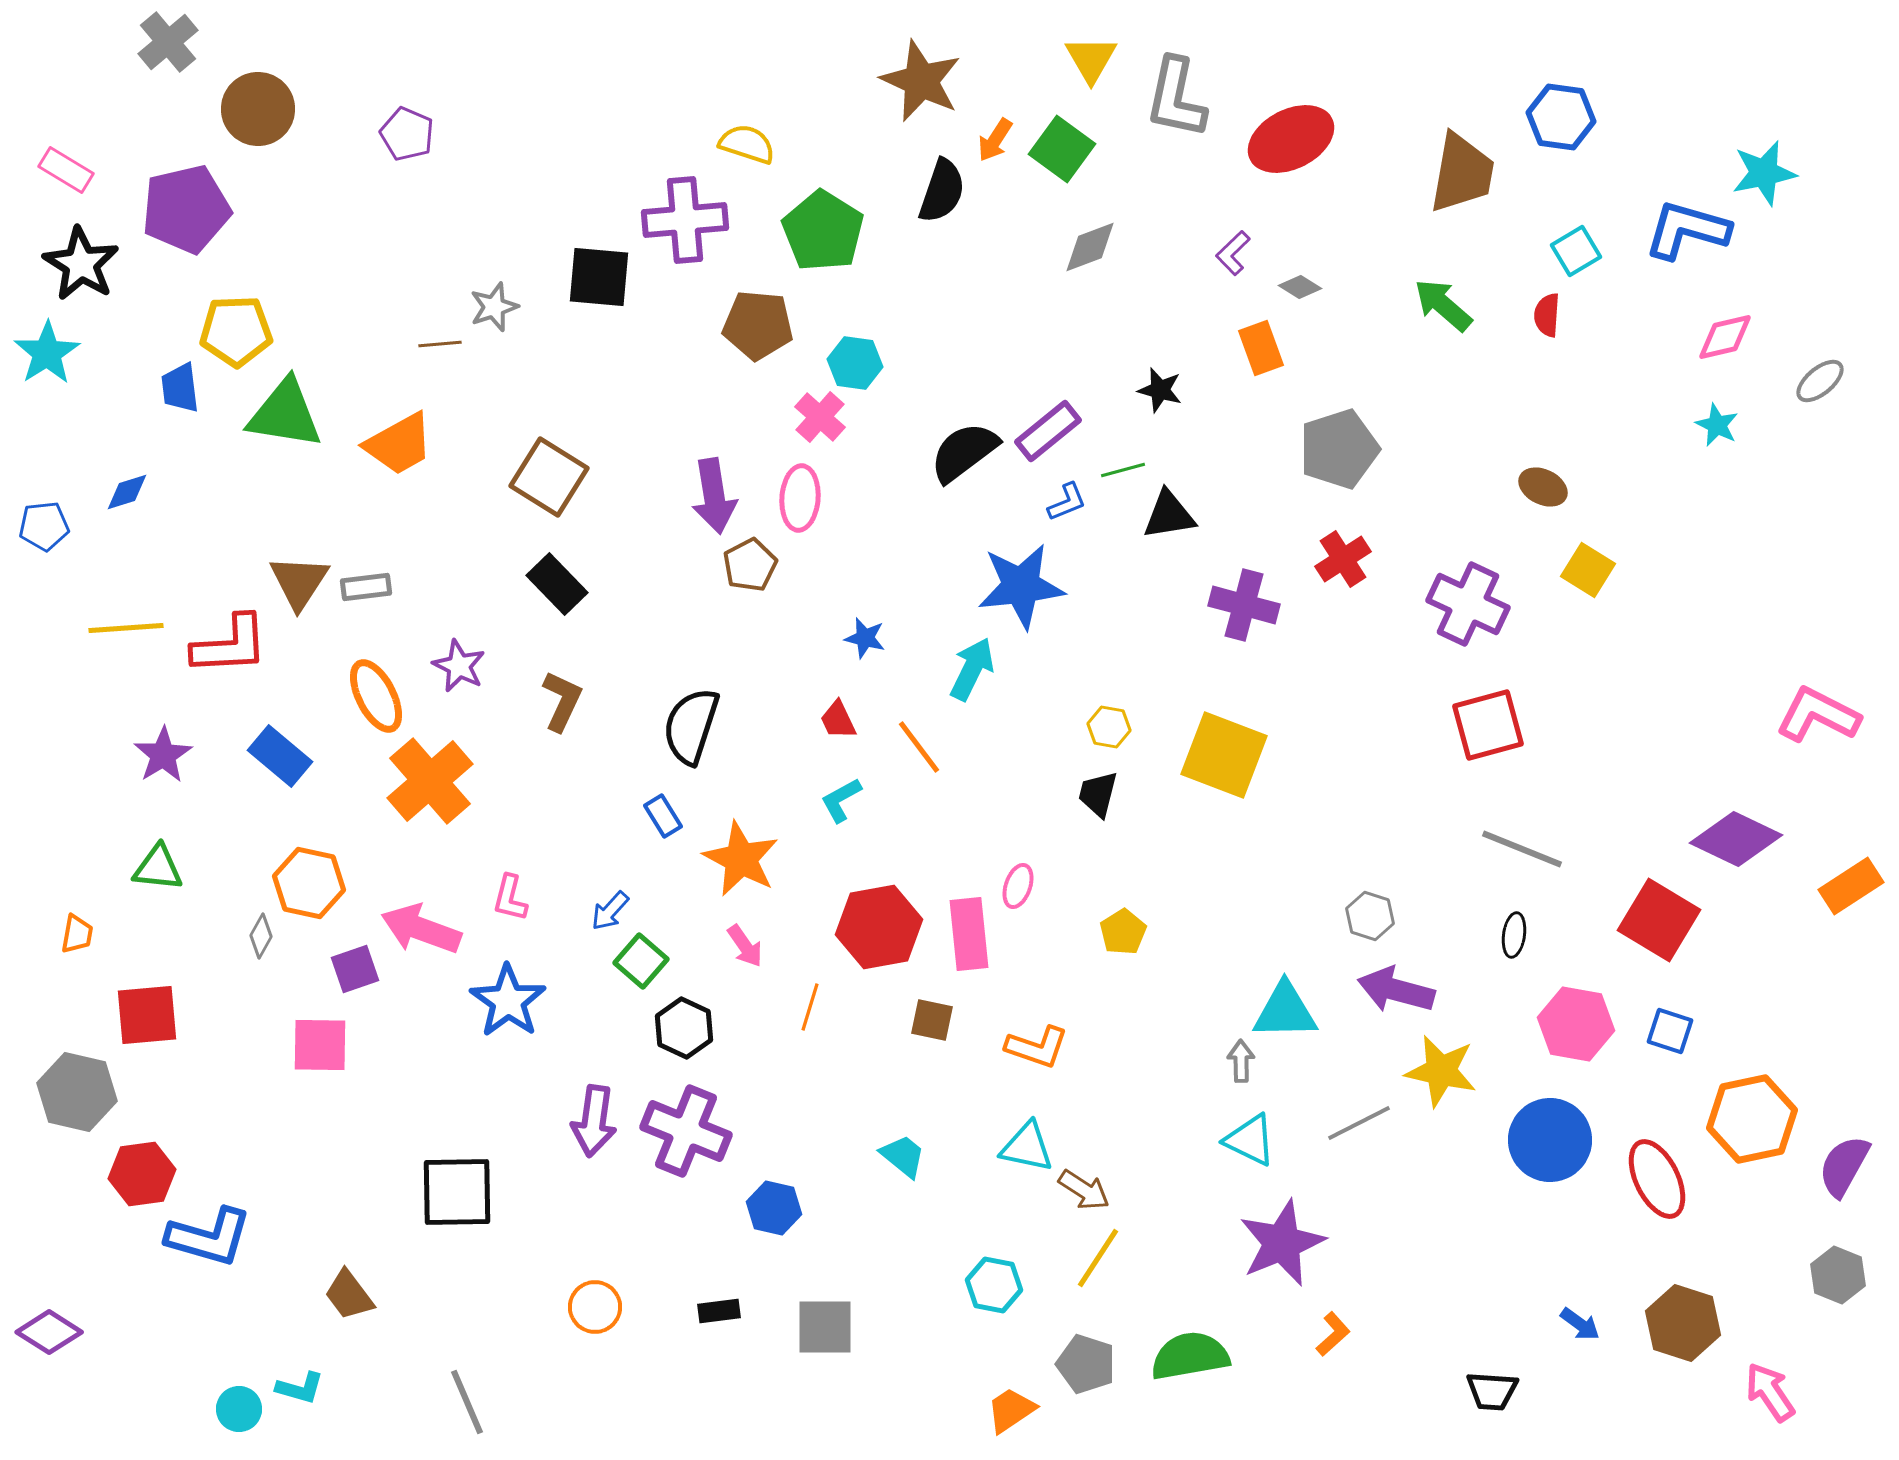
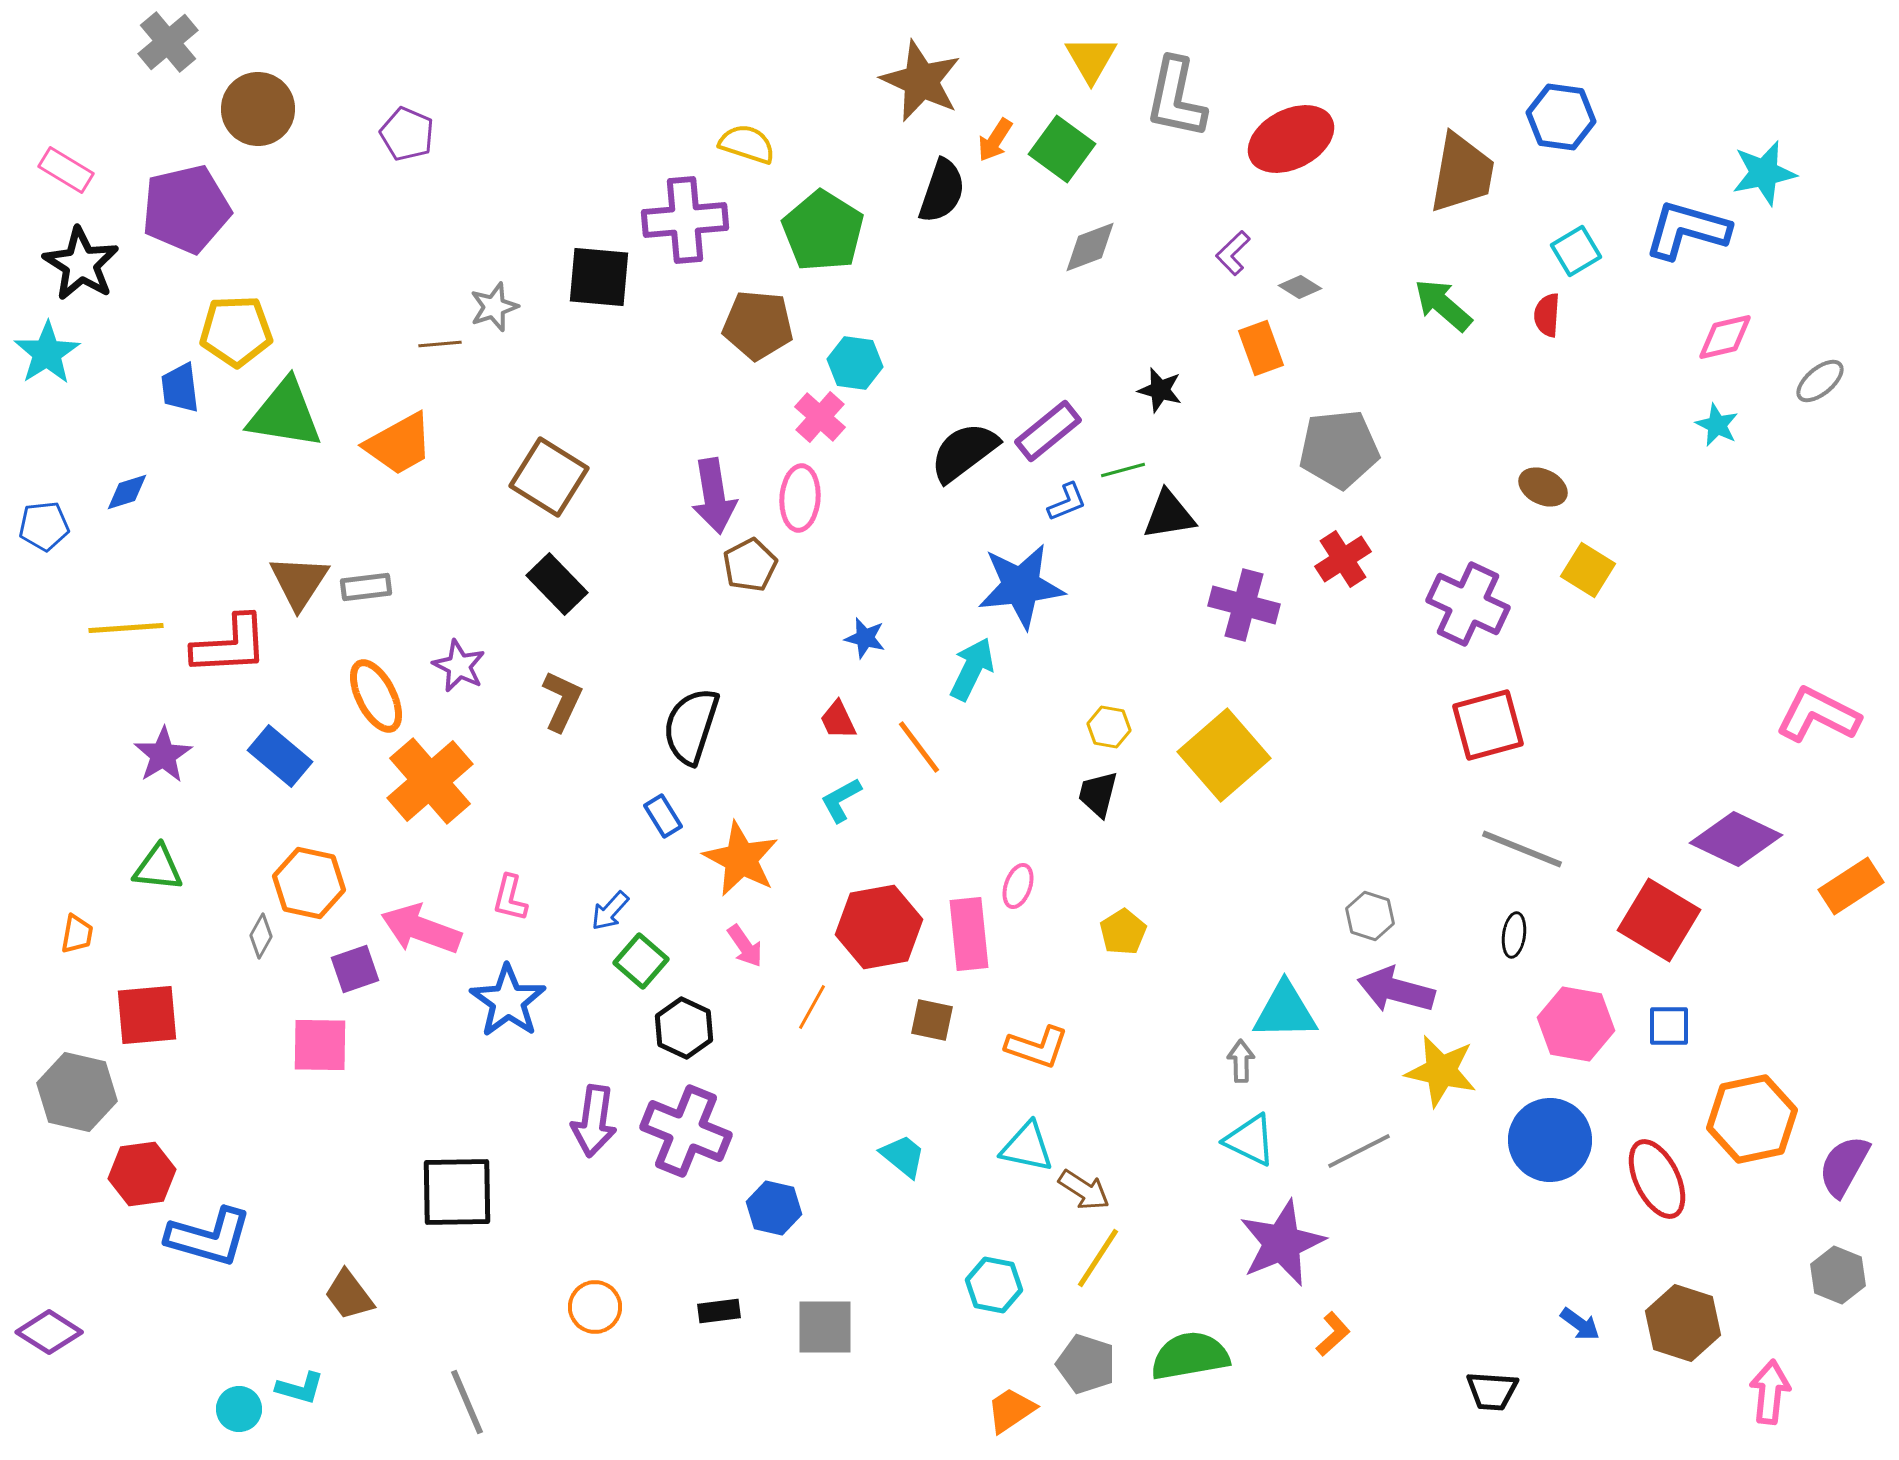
gray pentagon at (1339, 449): rotated 12 degrees clockwise
yellow square at (1224, 755): rotated 28 degrees clockwise
orange line at (810, 1007): moved 2 px right; rotated 12 degrees clockwise
blue square at (1670, 1031): moved 1 px left, 5 px up; rotated 18 degrees counterclockwise
gray line at (1359, 1123): moved 28 px down
pink arrow at (1770, 1392): rotated 40 degrees clockwise
